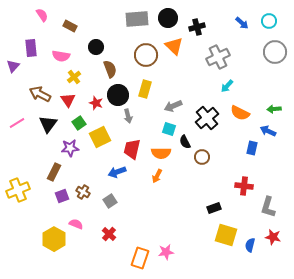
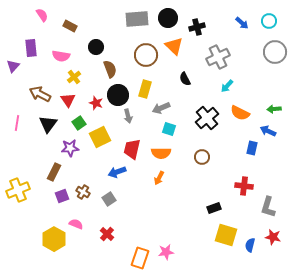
gray arrow at (173, 106): moved 12 px left, 2 px down
pink line at (17, 123): rotated 49 degrees counterclockwise
black semicircle at (185, 142): moved 63 px up
orange arrow at (157, 176): moved 2 px right, 2 px down
gray square at (110, 201): moved 1 px left, 2 px up
red cross at (109, 234): moved 2 px left
